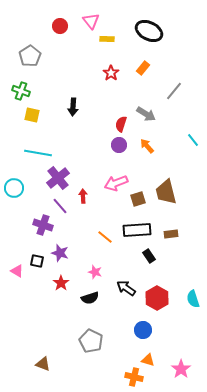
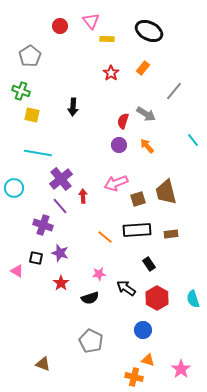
red semicircle at (121, 124): moved 2 px right, 3 px up
purple cross at (58, 178): moved 3 px right, 1 px down
black rectangle at (149, 256): moved 8 px down
black square at (37, 261): moved 1 px left, 3 px up
pink star at (95, 272): moved 4 px right, 2 px down; rotated 24 degrees counterclockwise
